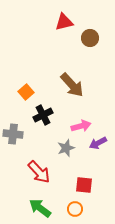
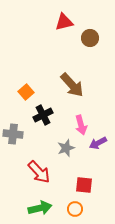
pink arrow: moved 1 px up; rotated 90 degrees clockwise
green arrow: rotated 130 degrees clockwise
